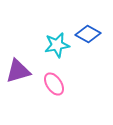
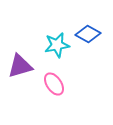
purple triangle: moved 2 px right, 5 px up
